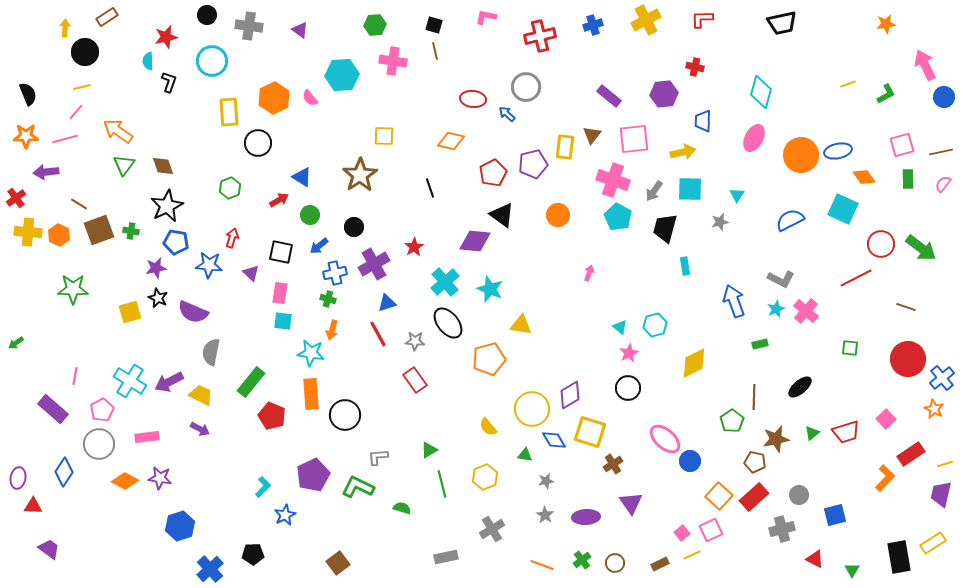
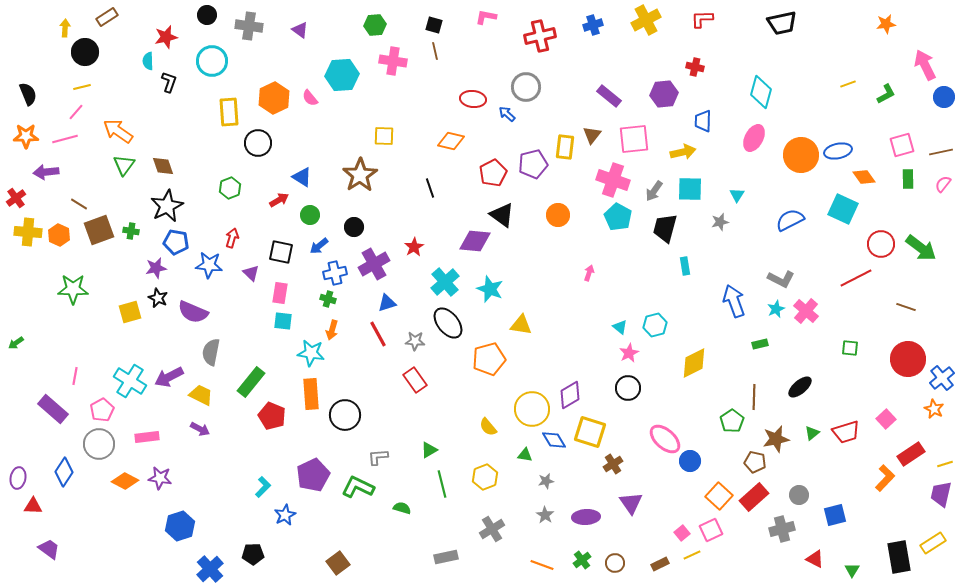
purple arrow at (169, 382): moved 5 px up
